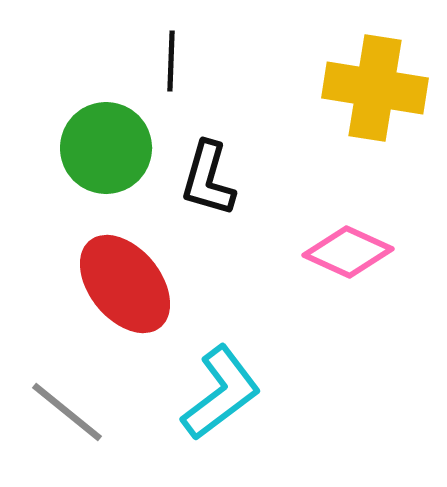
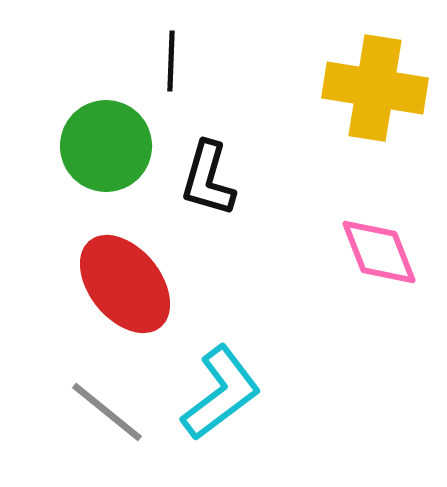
green circle: moved 2 px up
pink diamond: moved 31 px right; rotated 44 degrees clockwise
gray line: moved 40 px right
